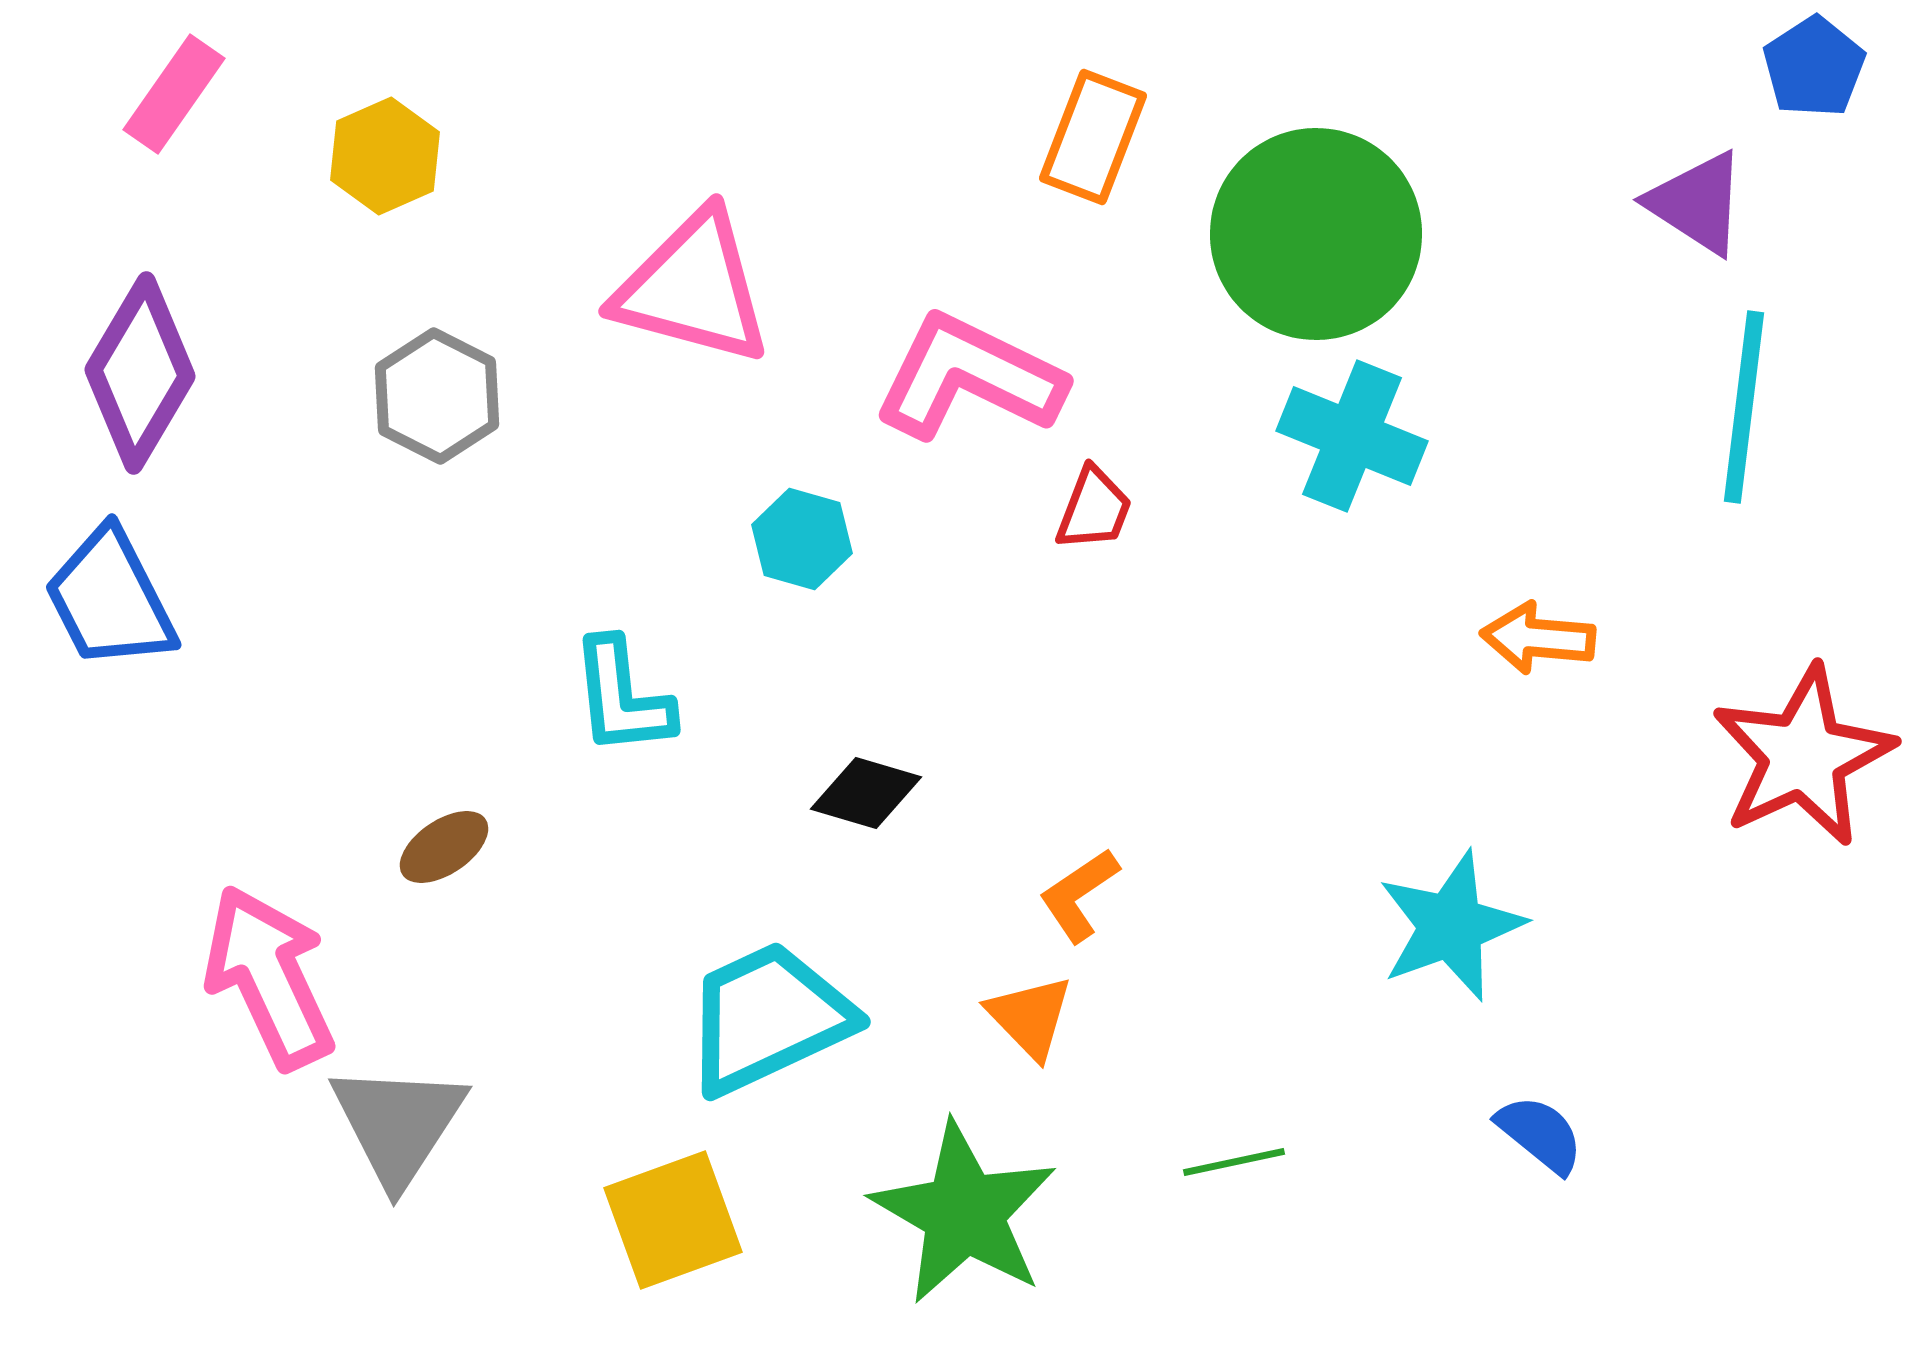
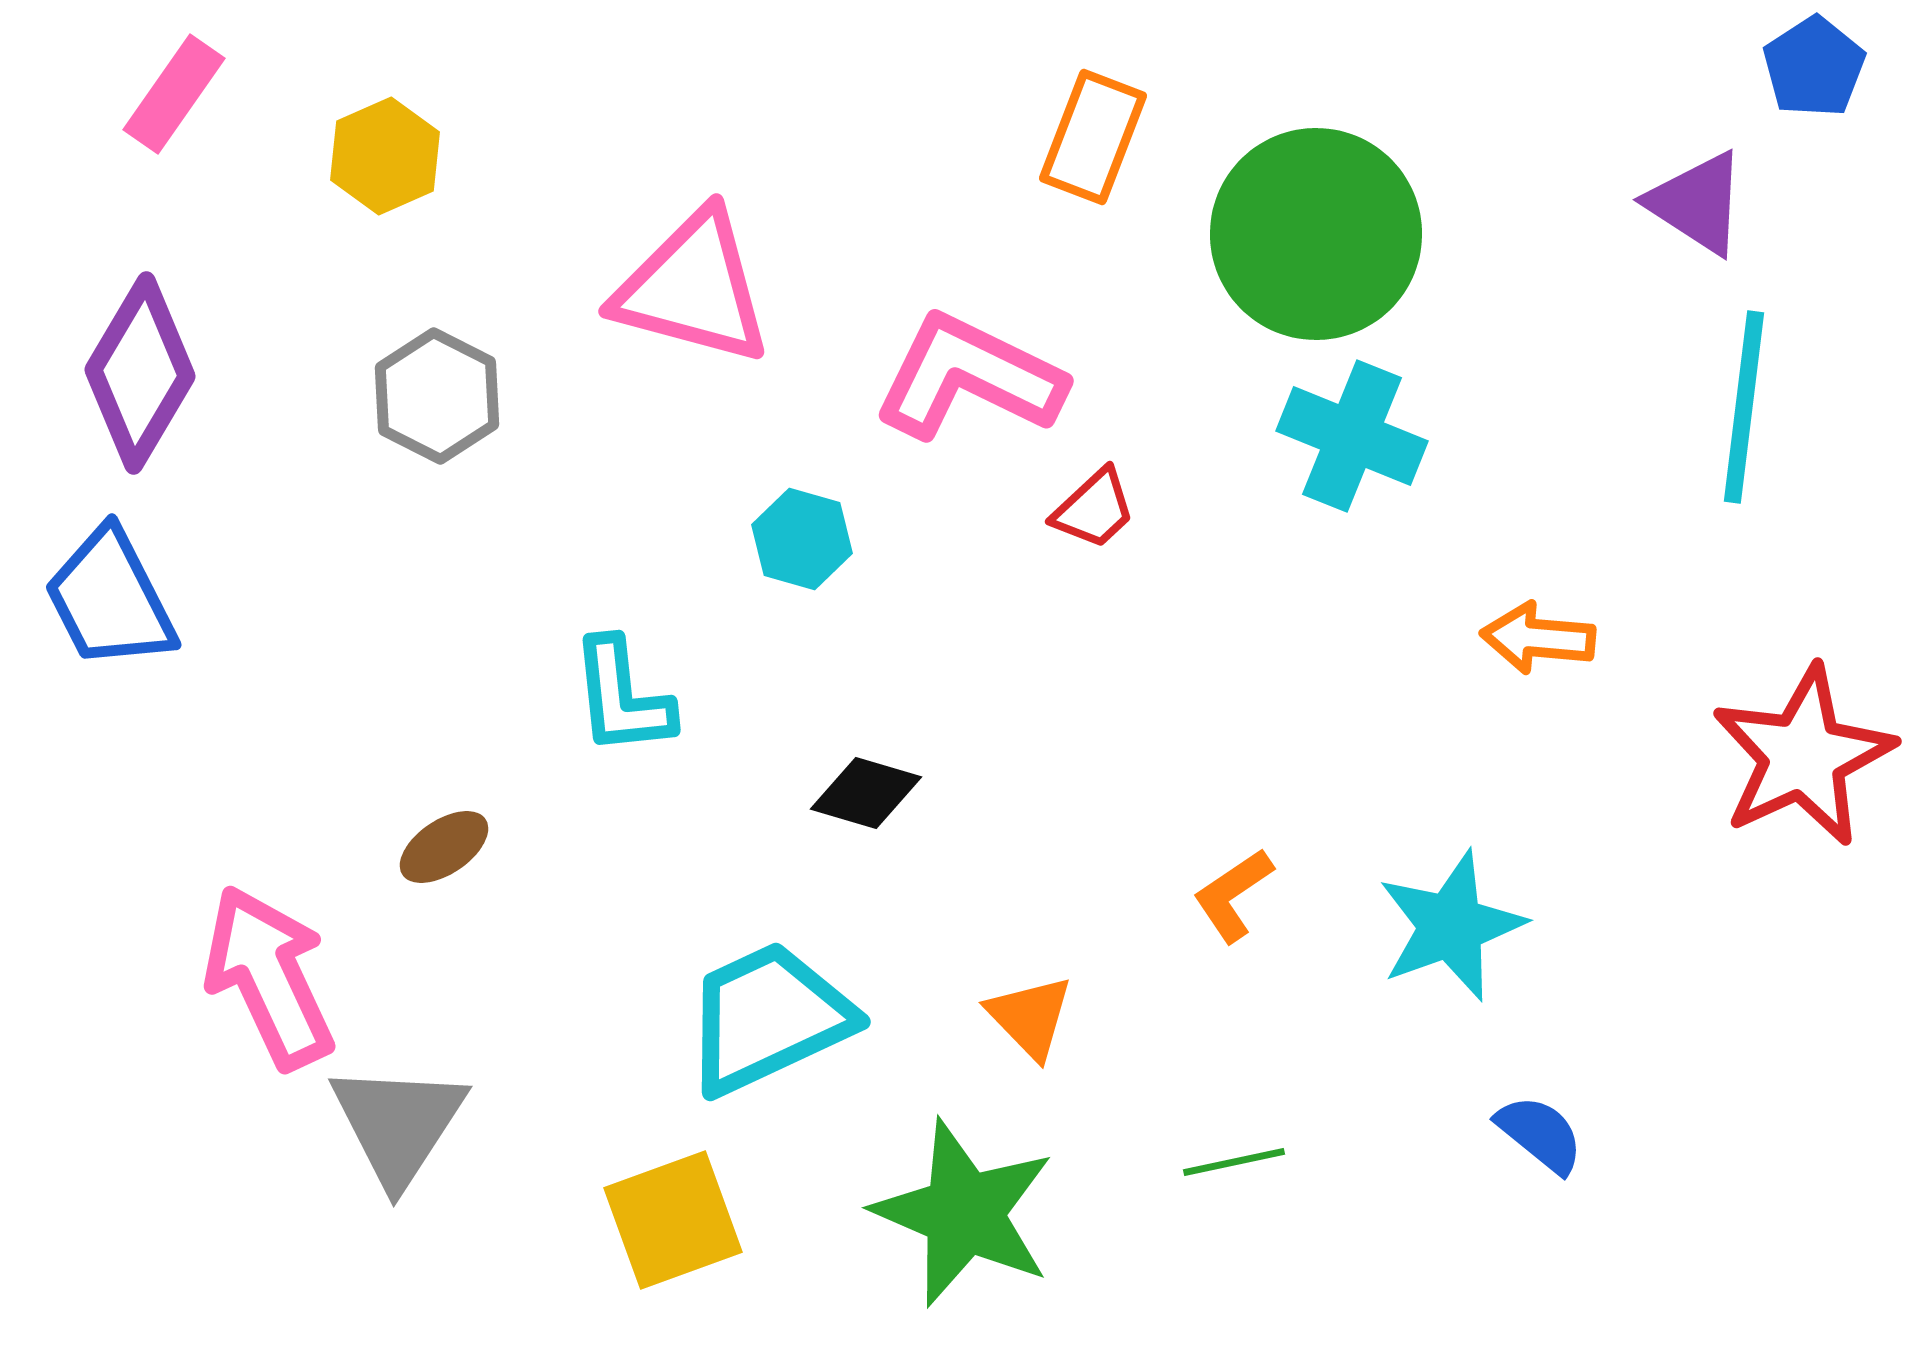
red trapezoid: rotated 26 degrees clockwise
orange L-shape: moved 154 px right
green star: rotated 7 degrees counterclockwise
